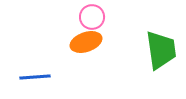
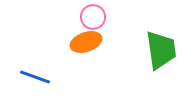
pink circle: moved 1 px right
blue line: rotated 24 degrees clockwise
